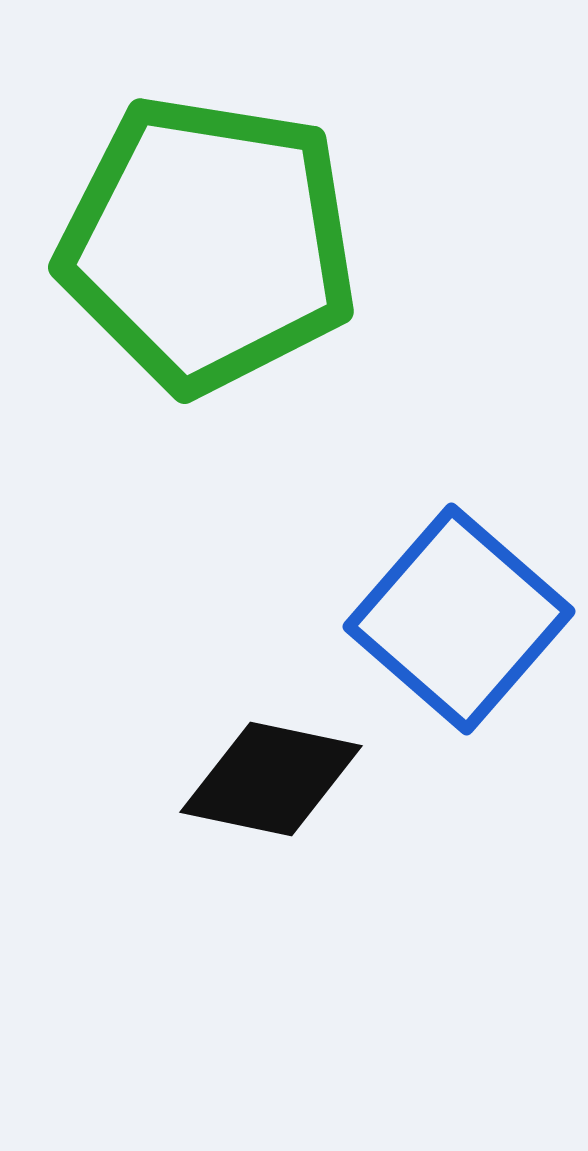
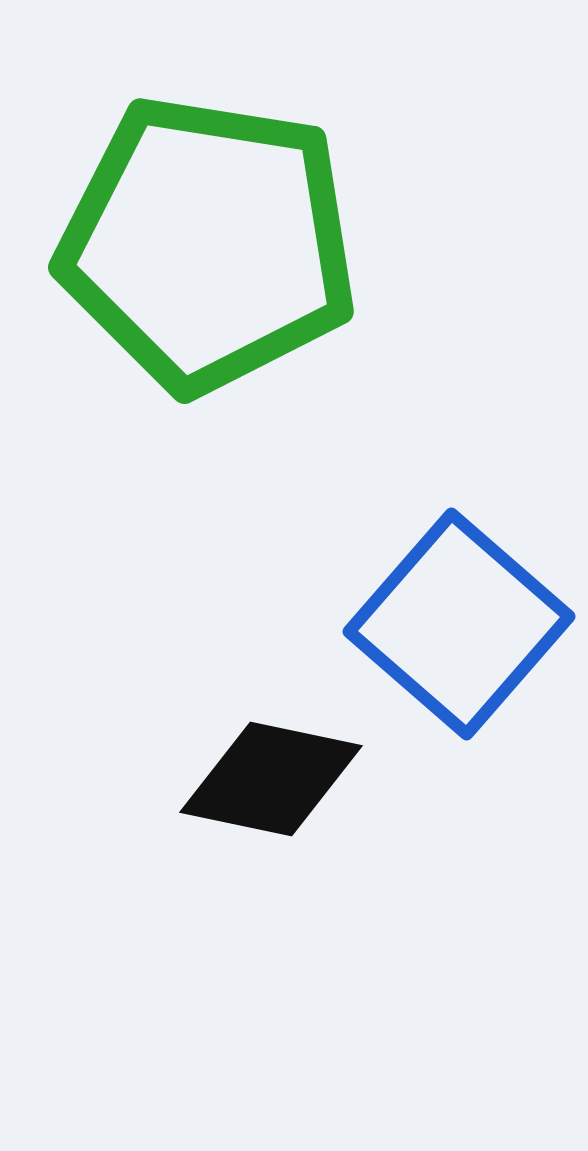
blue square: moved 5 px down
